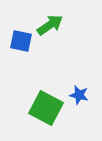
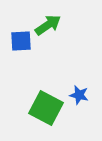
green arrow: moved 2 px left
blue square: rotated 15 degrees counterclockwise
